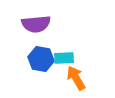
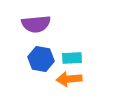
cyan rectangle: moved 8 px right
orange arrow: moved 7 px left, 1 px down; rotated 65 degrees counterclockwise
